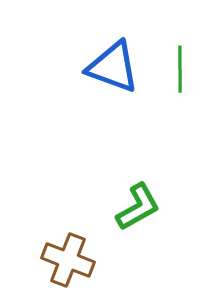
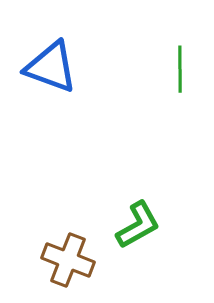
blue triangle: moved 62 px left
green L-shape: moved 18 px down
